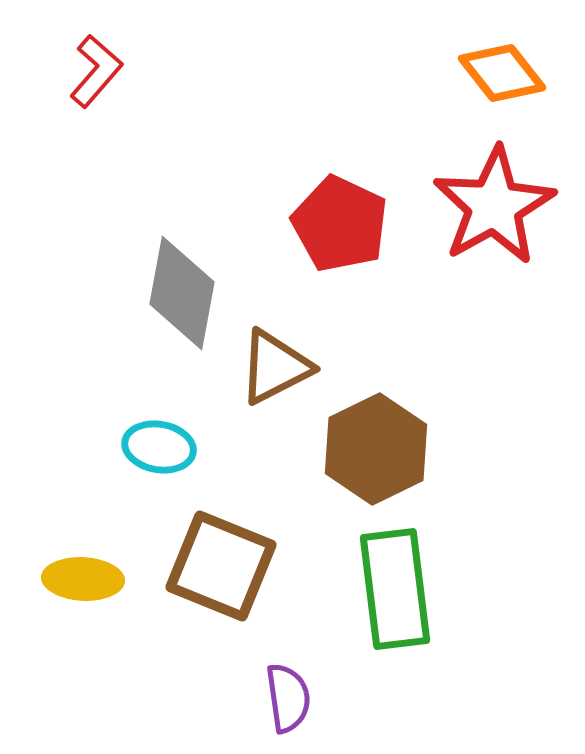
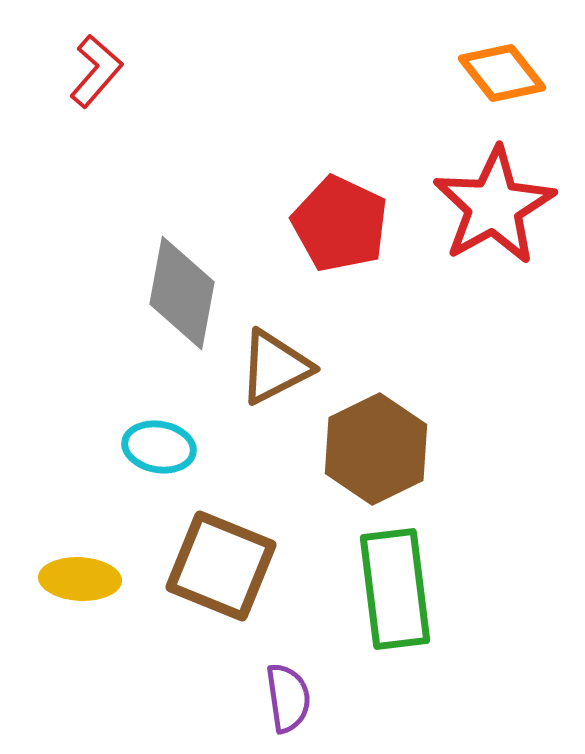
yellow ellipse: moved 3 px left
